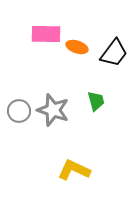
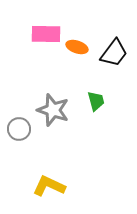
gray circle: moved 18 px down
yellow L-shape: moved 25 px left, 16 px down
